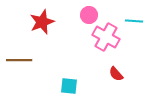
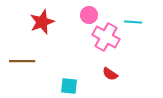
cyan line: moved 1 px left, 1 px down
brown line: moved 3 px right, 1 px down
red semicircle: moved 6 px left; rotated 14 degrees counterclockwise
